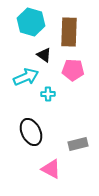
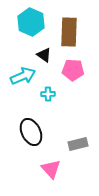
cyan hexagon: rotated 8 degrees clockwise
cyan arrow: moved 3 px left, 1 px up
pink triangle: rotated 20 degrees clockwise
